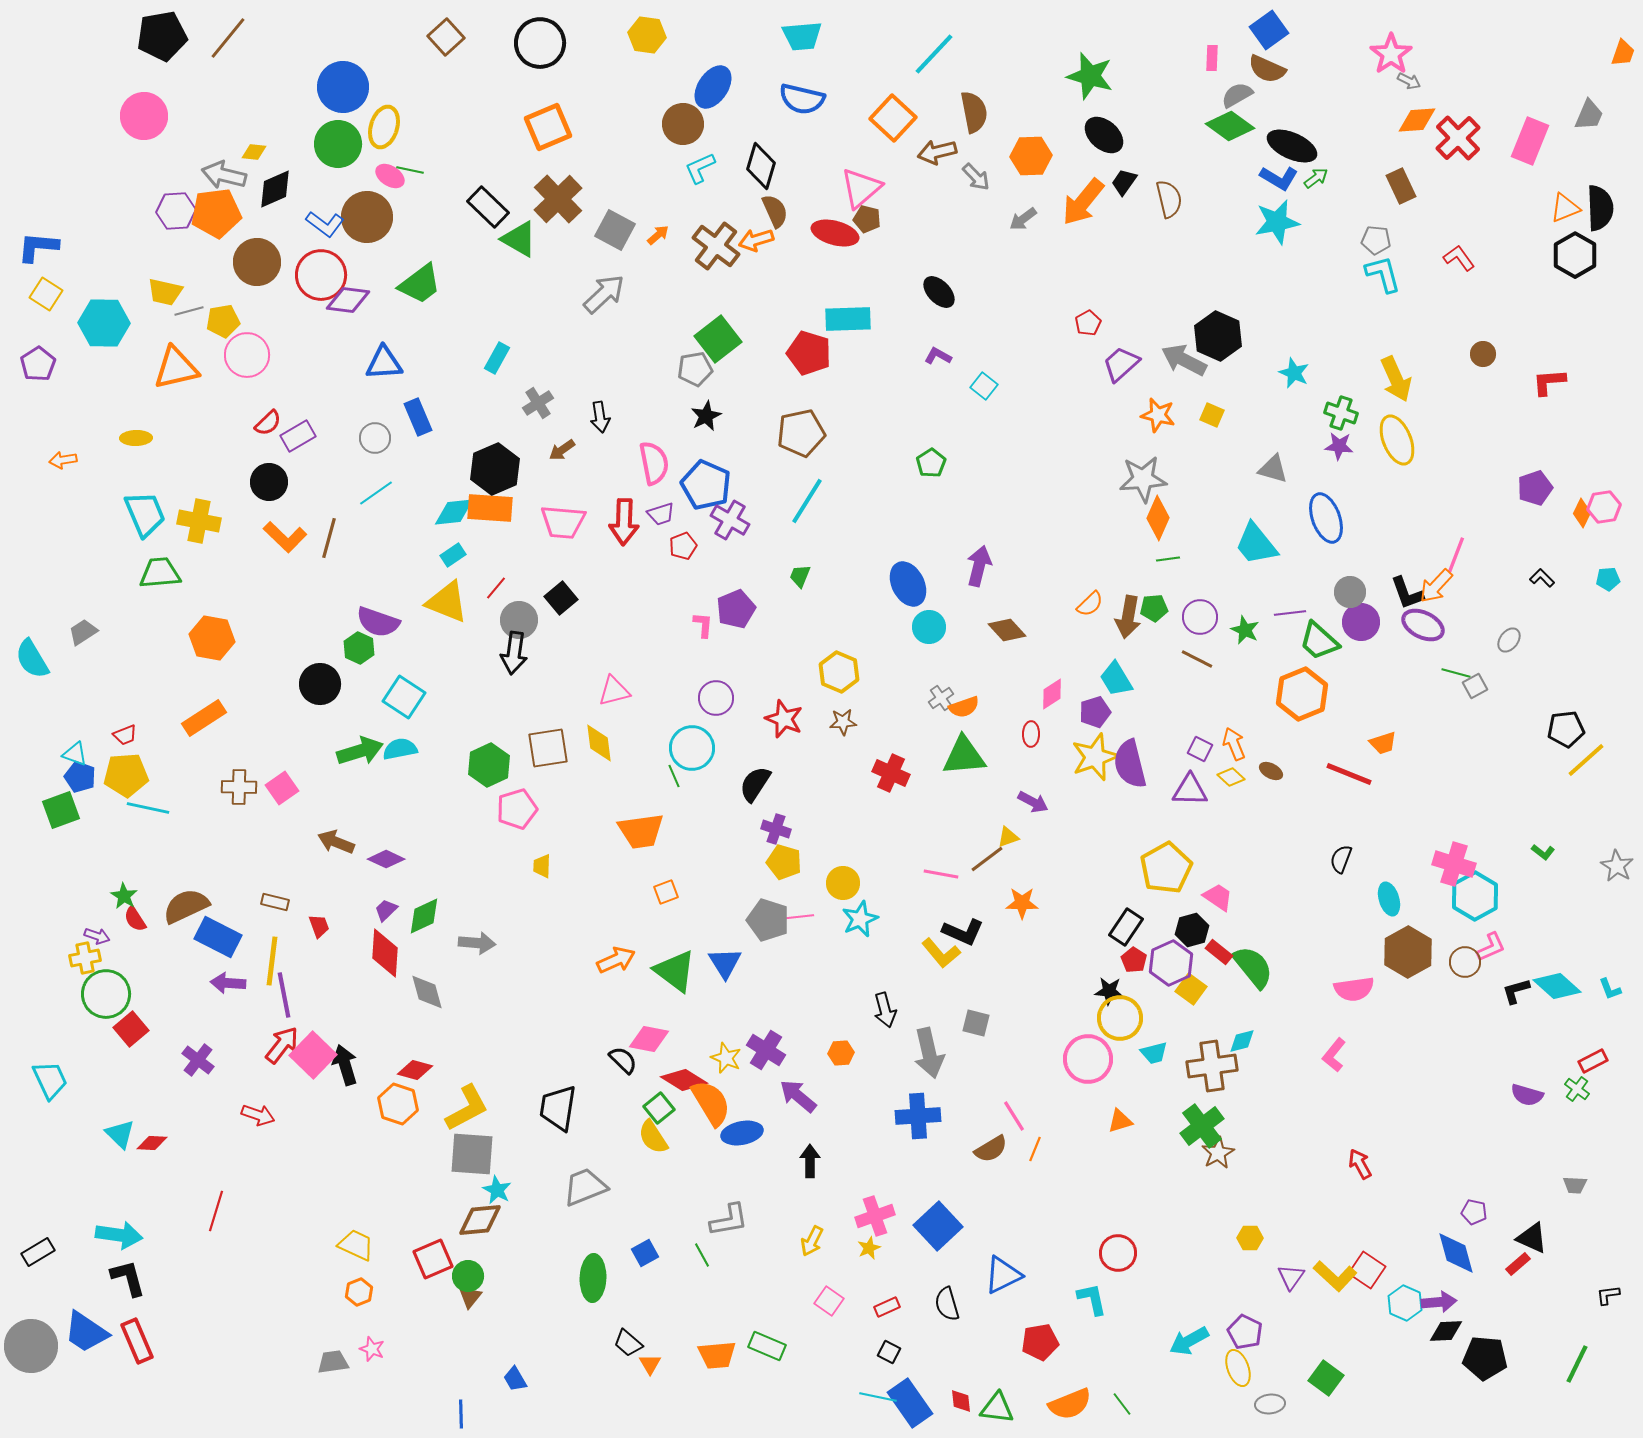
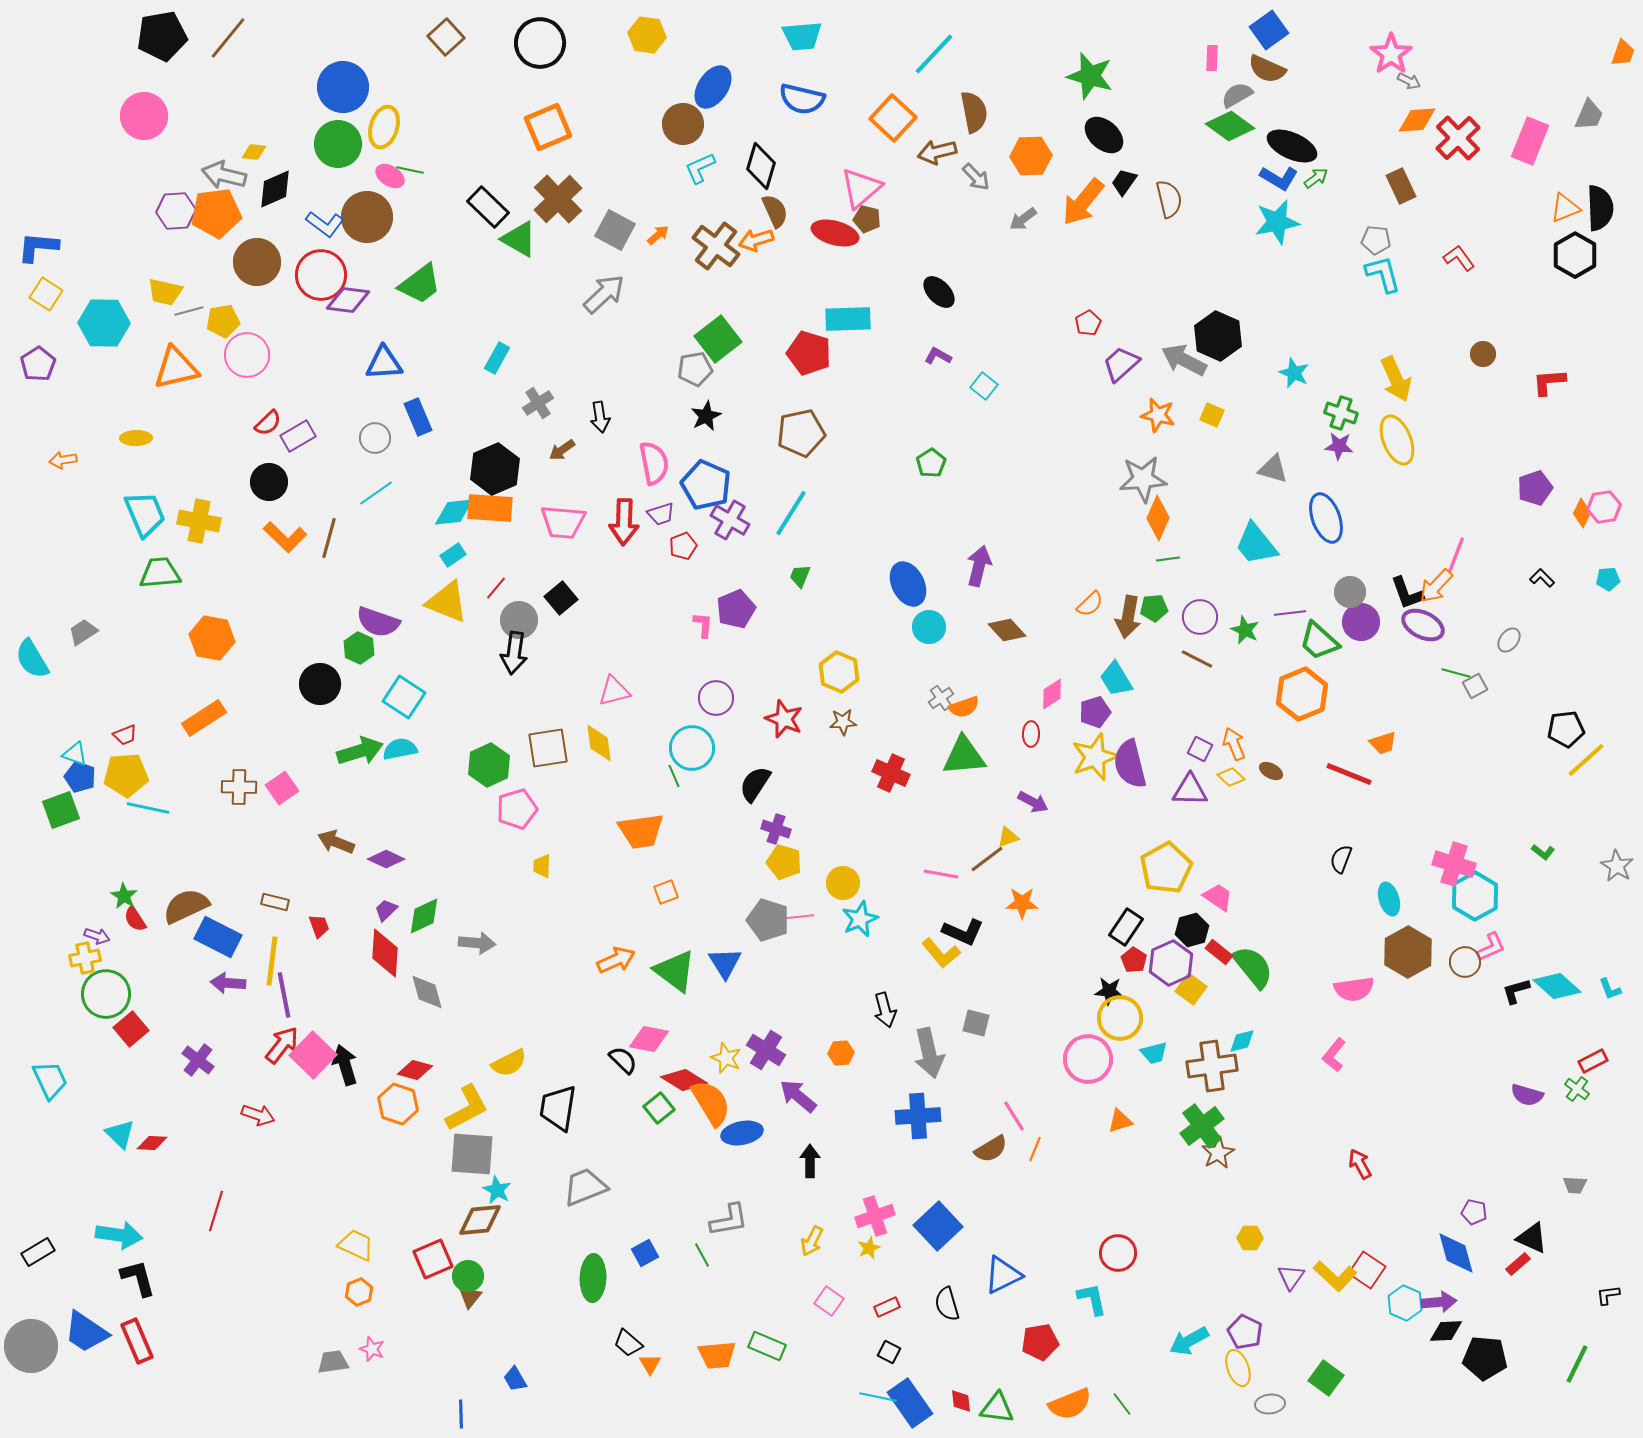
cyan line at (807, 501): moved 16 px left, 12 px down
yellow semicircle at (653, 1137): moved 144 px left, 74 px up; rotated 84 degrees counterclockwise
black L-shape at (128, 1278): moved 10 px right
